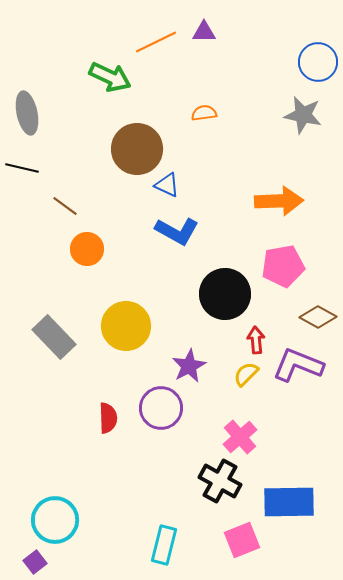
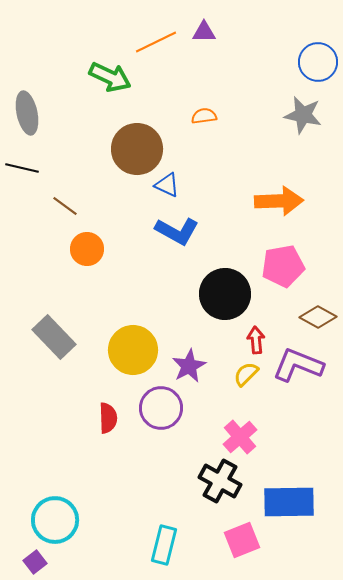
orange semicircle: moved 3 px down
yellow circle: moved 7 px right, 24 px down
